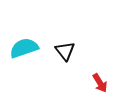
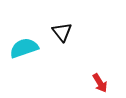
black triangle: moved 3 px left, 19 px up
